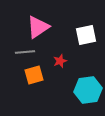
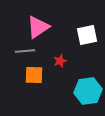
white square: moved 1 px right
gray line: moved 1 px up
orange square: rotated 18 degrees clockwise
cyan hexagon: moved 1 px down
